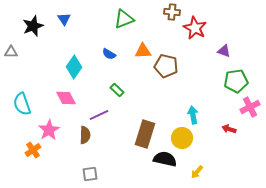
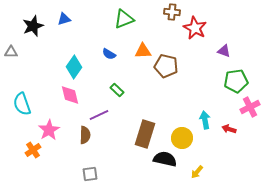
blue triangle: rotated 48 degrees clockwise
pink diamond: moved 4 px right, 3 px up; rotated 15 degrees clockwise
cyan arrow: moved 12 px right, 5 px down
